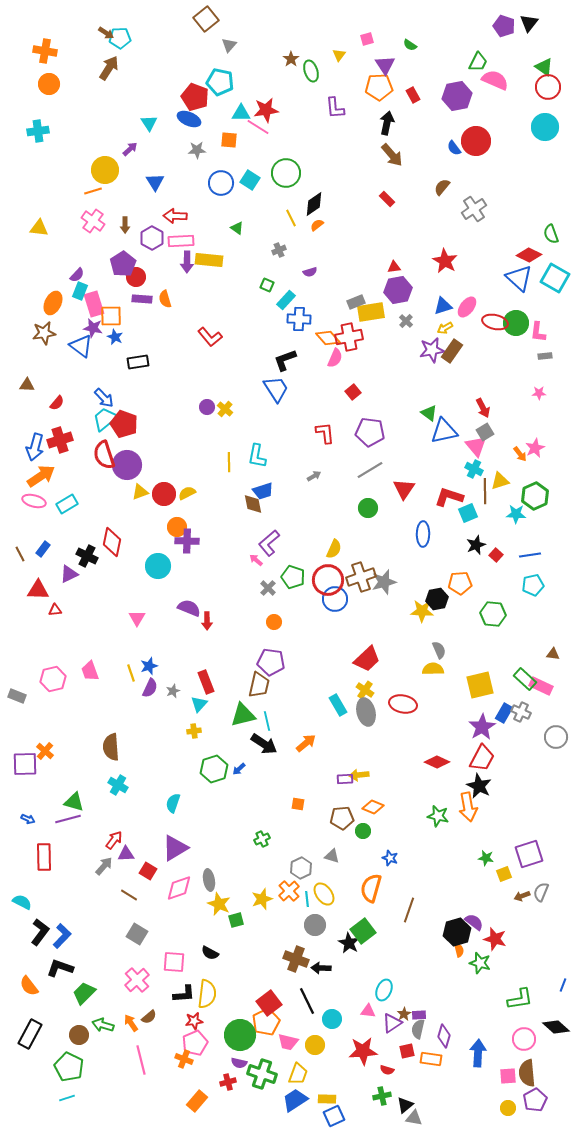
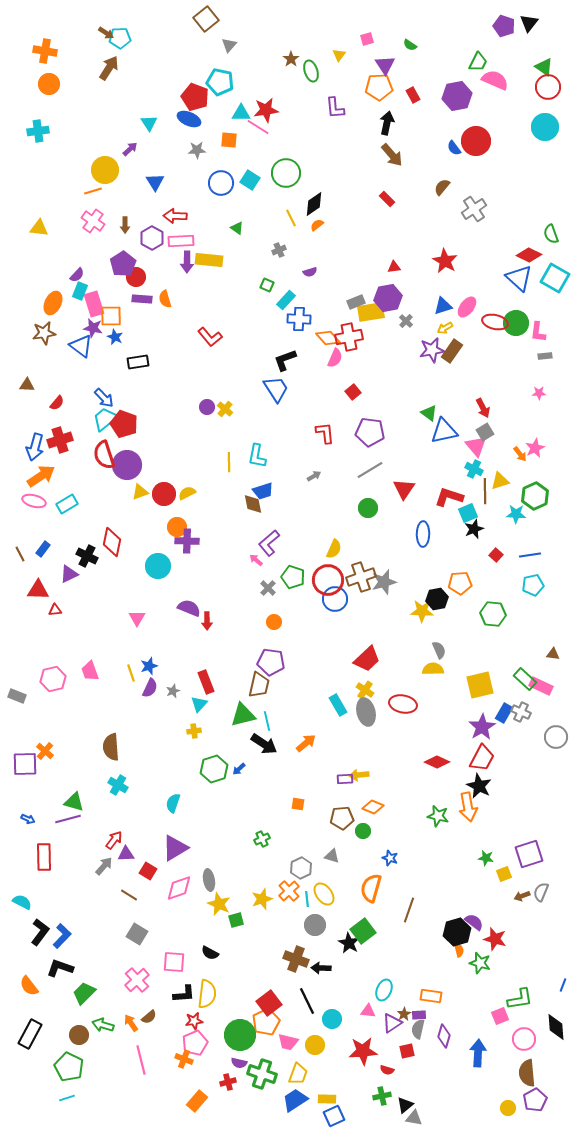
purple hexagon at (398, 290): moved 10 px left, 8 px down
black star at (476, 545): moved 2 px left, 16 px up
black diamond at (556, 1027): rotated 44 degrees clockwise
orange rectangle at (431, 1059): moved 63 px up
pink square at (508, 1076): moved 8 px left, 60 px up; rotated 18 degrees counterclockwise
